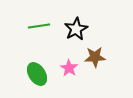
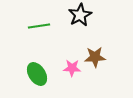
black star: moved 4 px right, 14 px up
pink star: moved 3 px right; rotated 30 degrees counterclockwise
